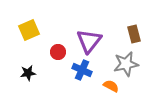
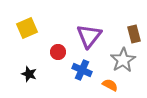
yellow square: moved 2 px left, 2 px up
purple triangle: moved 5 px up
gray star: moved 3 px left, 4 px up; rotated 20 degrees counterclockwise
black star: moved 1 px right, 1 px down; rotated 28 degrees clockwise
orange semicircle: moved 1 px left, 1 px up
